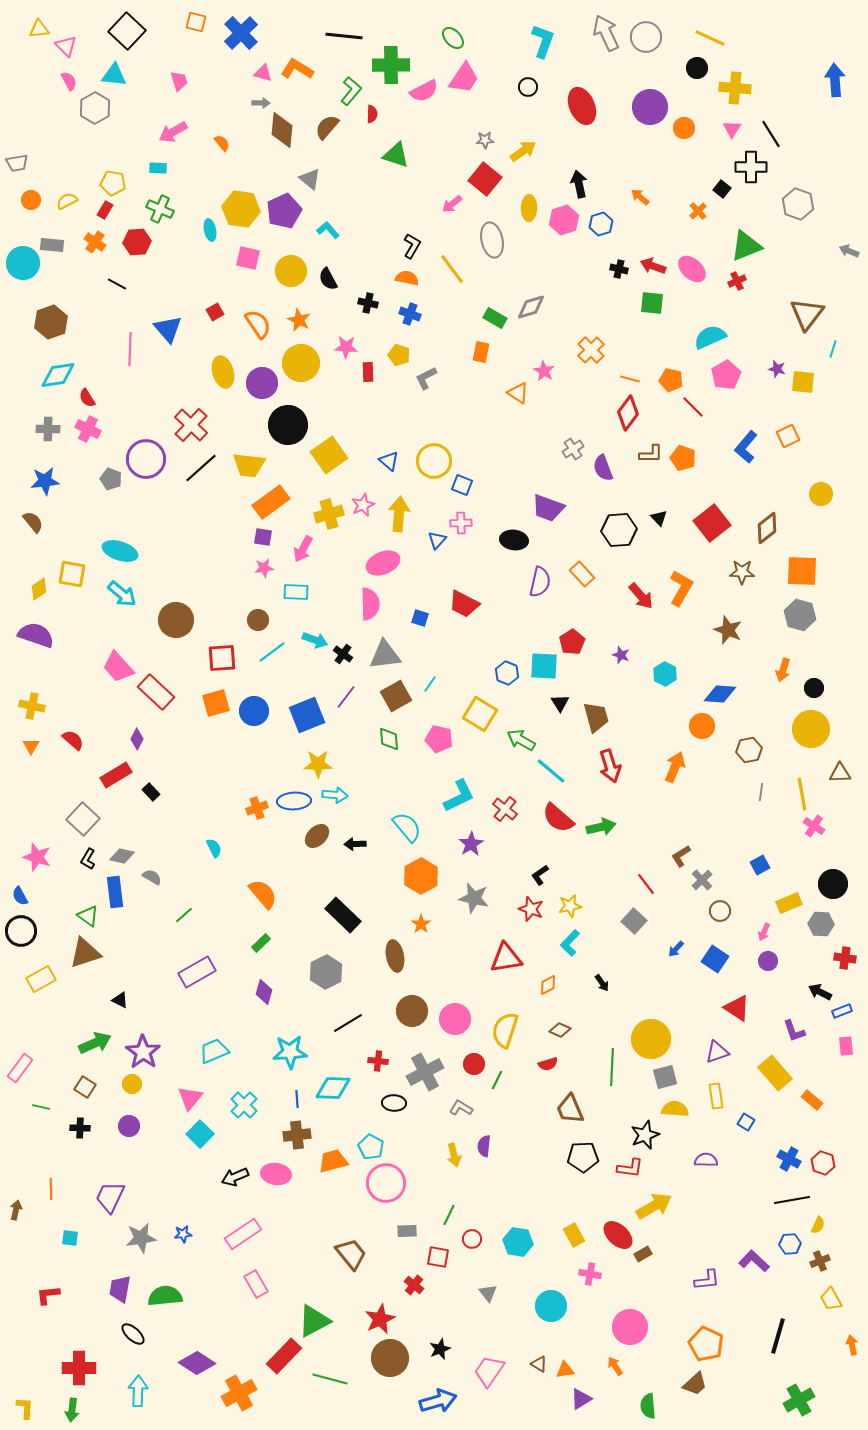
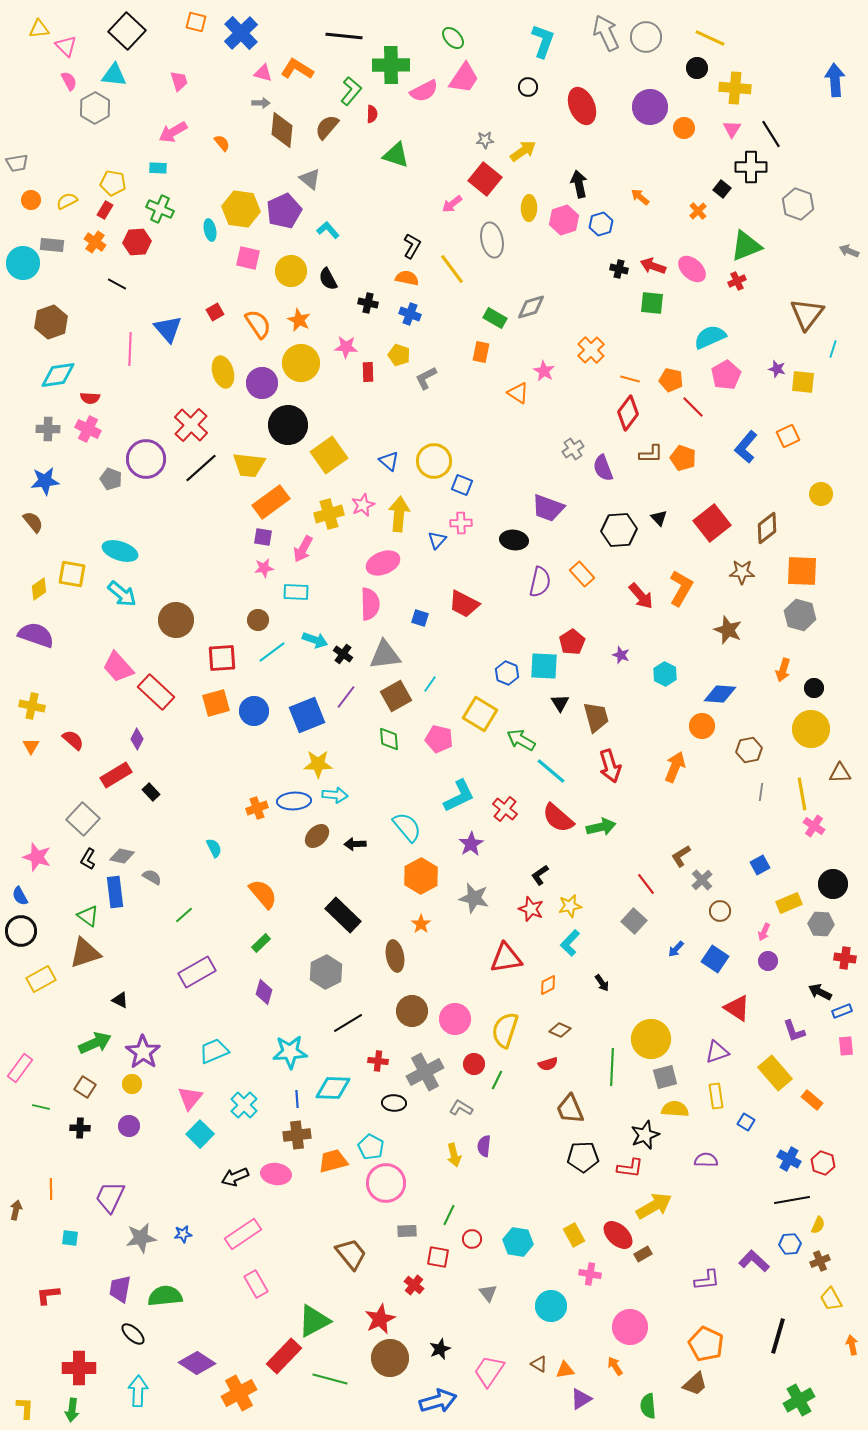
red semicircle at (87, 398): moved 3 px right; rotated 54 degrees counterclockwise
